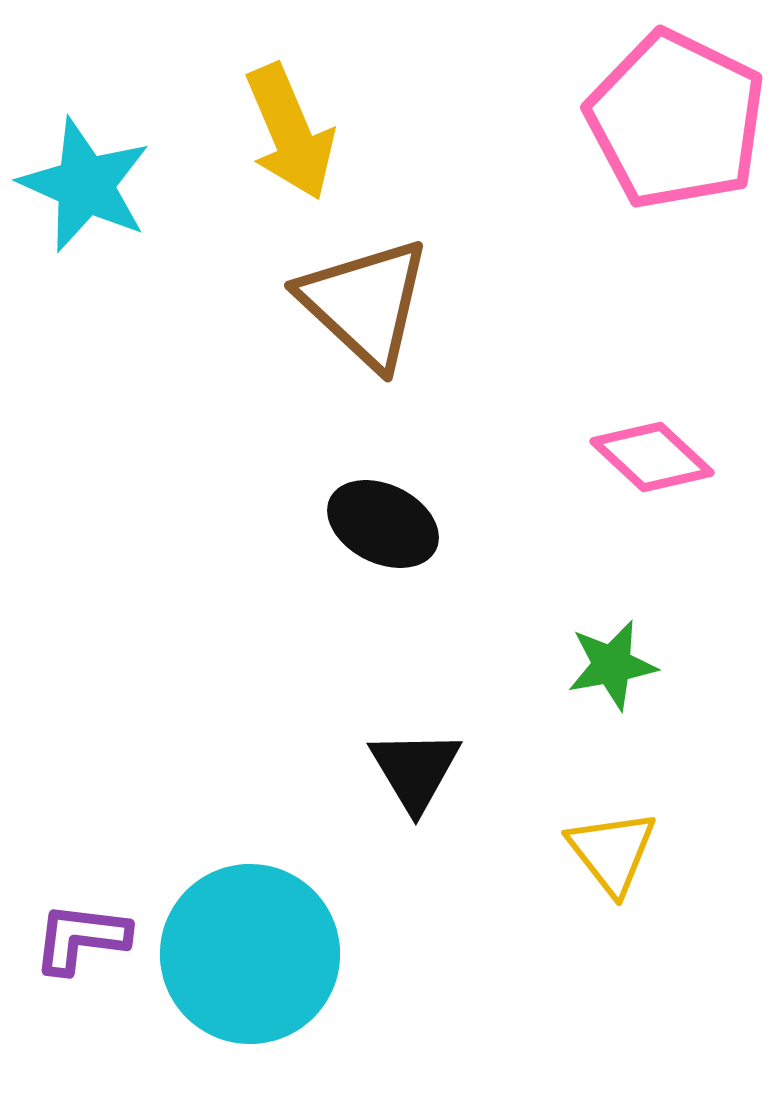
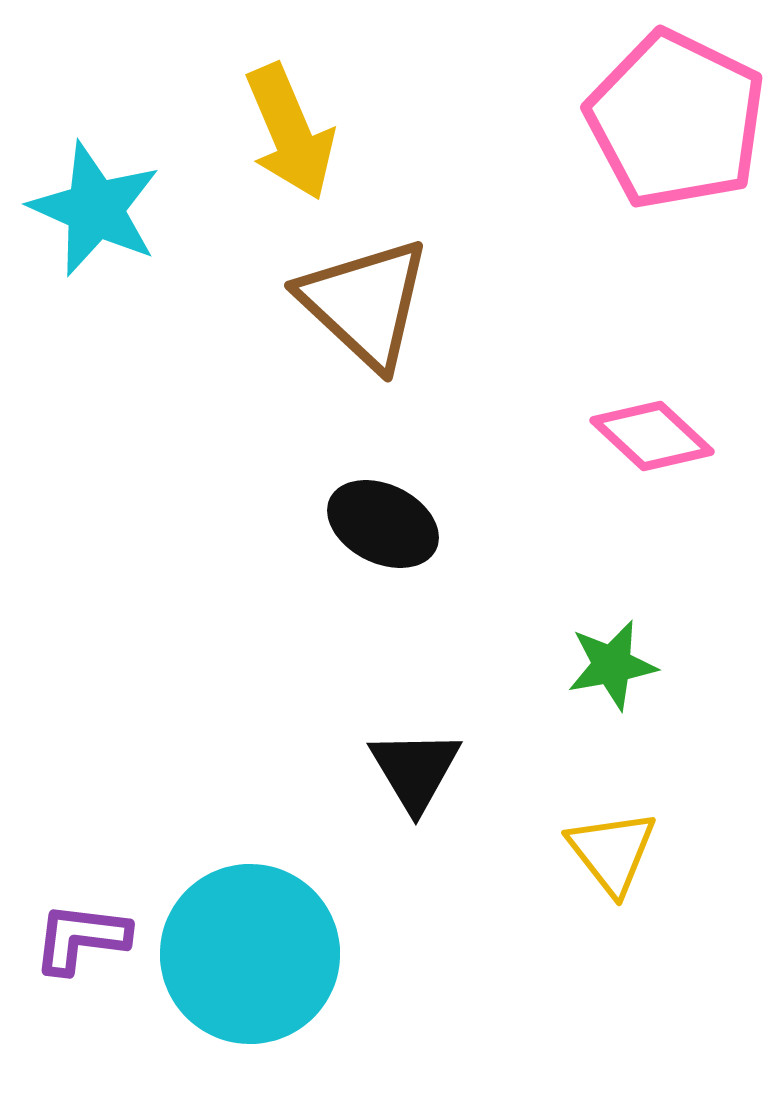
cyan star: moved 10 px right, 24 px down
pink diamond: moved 21 px up
